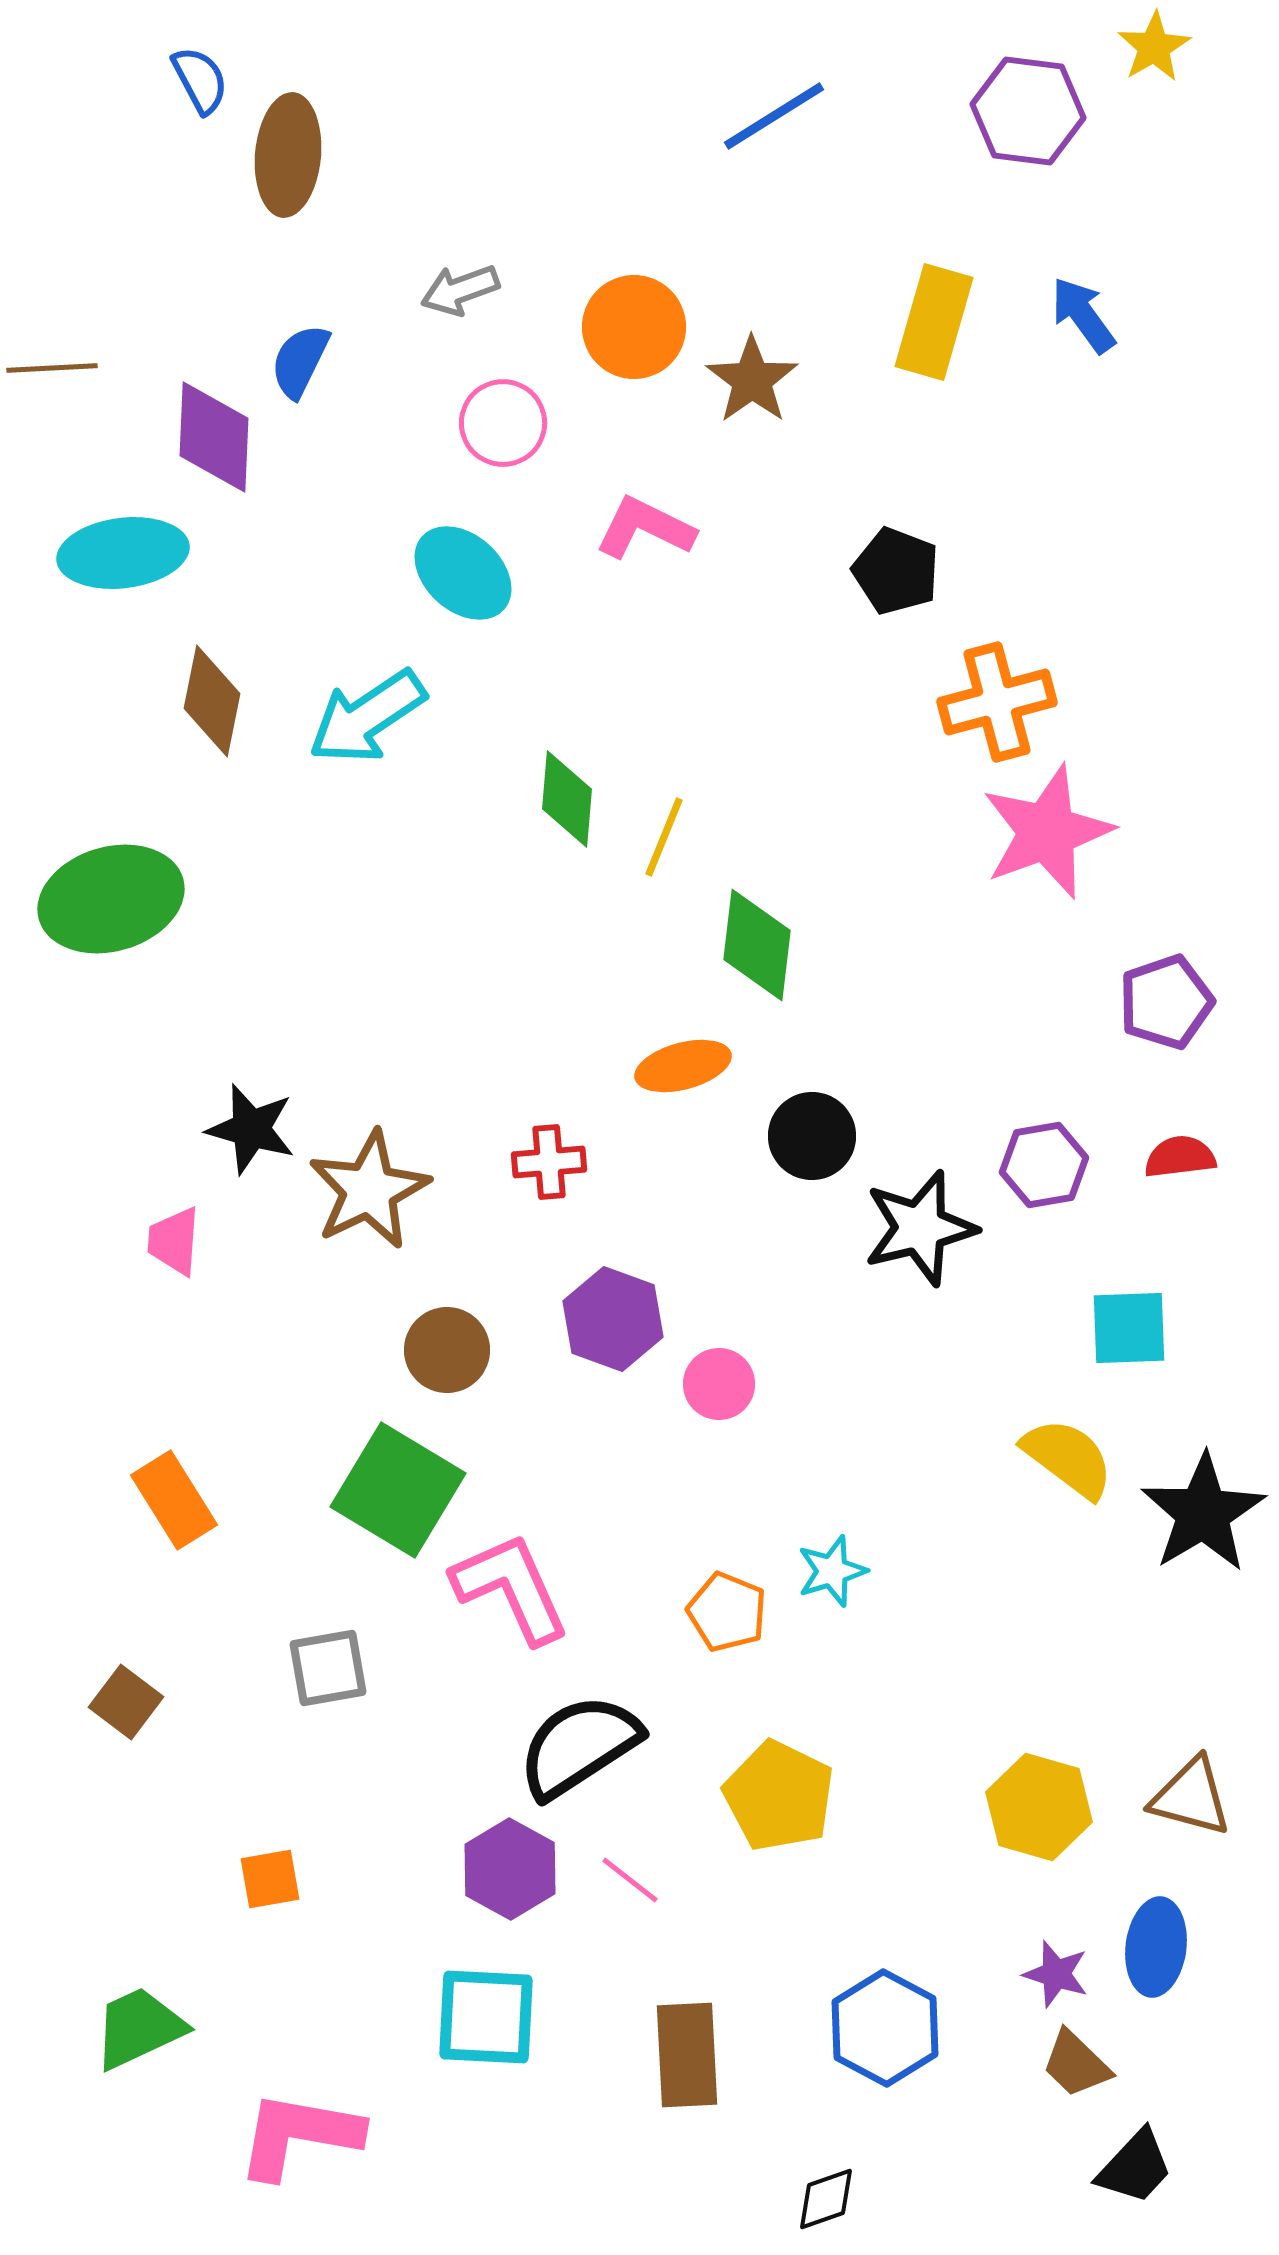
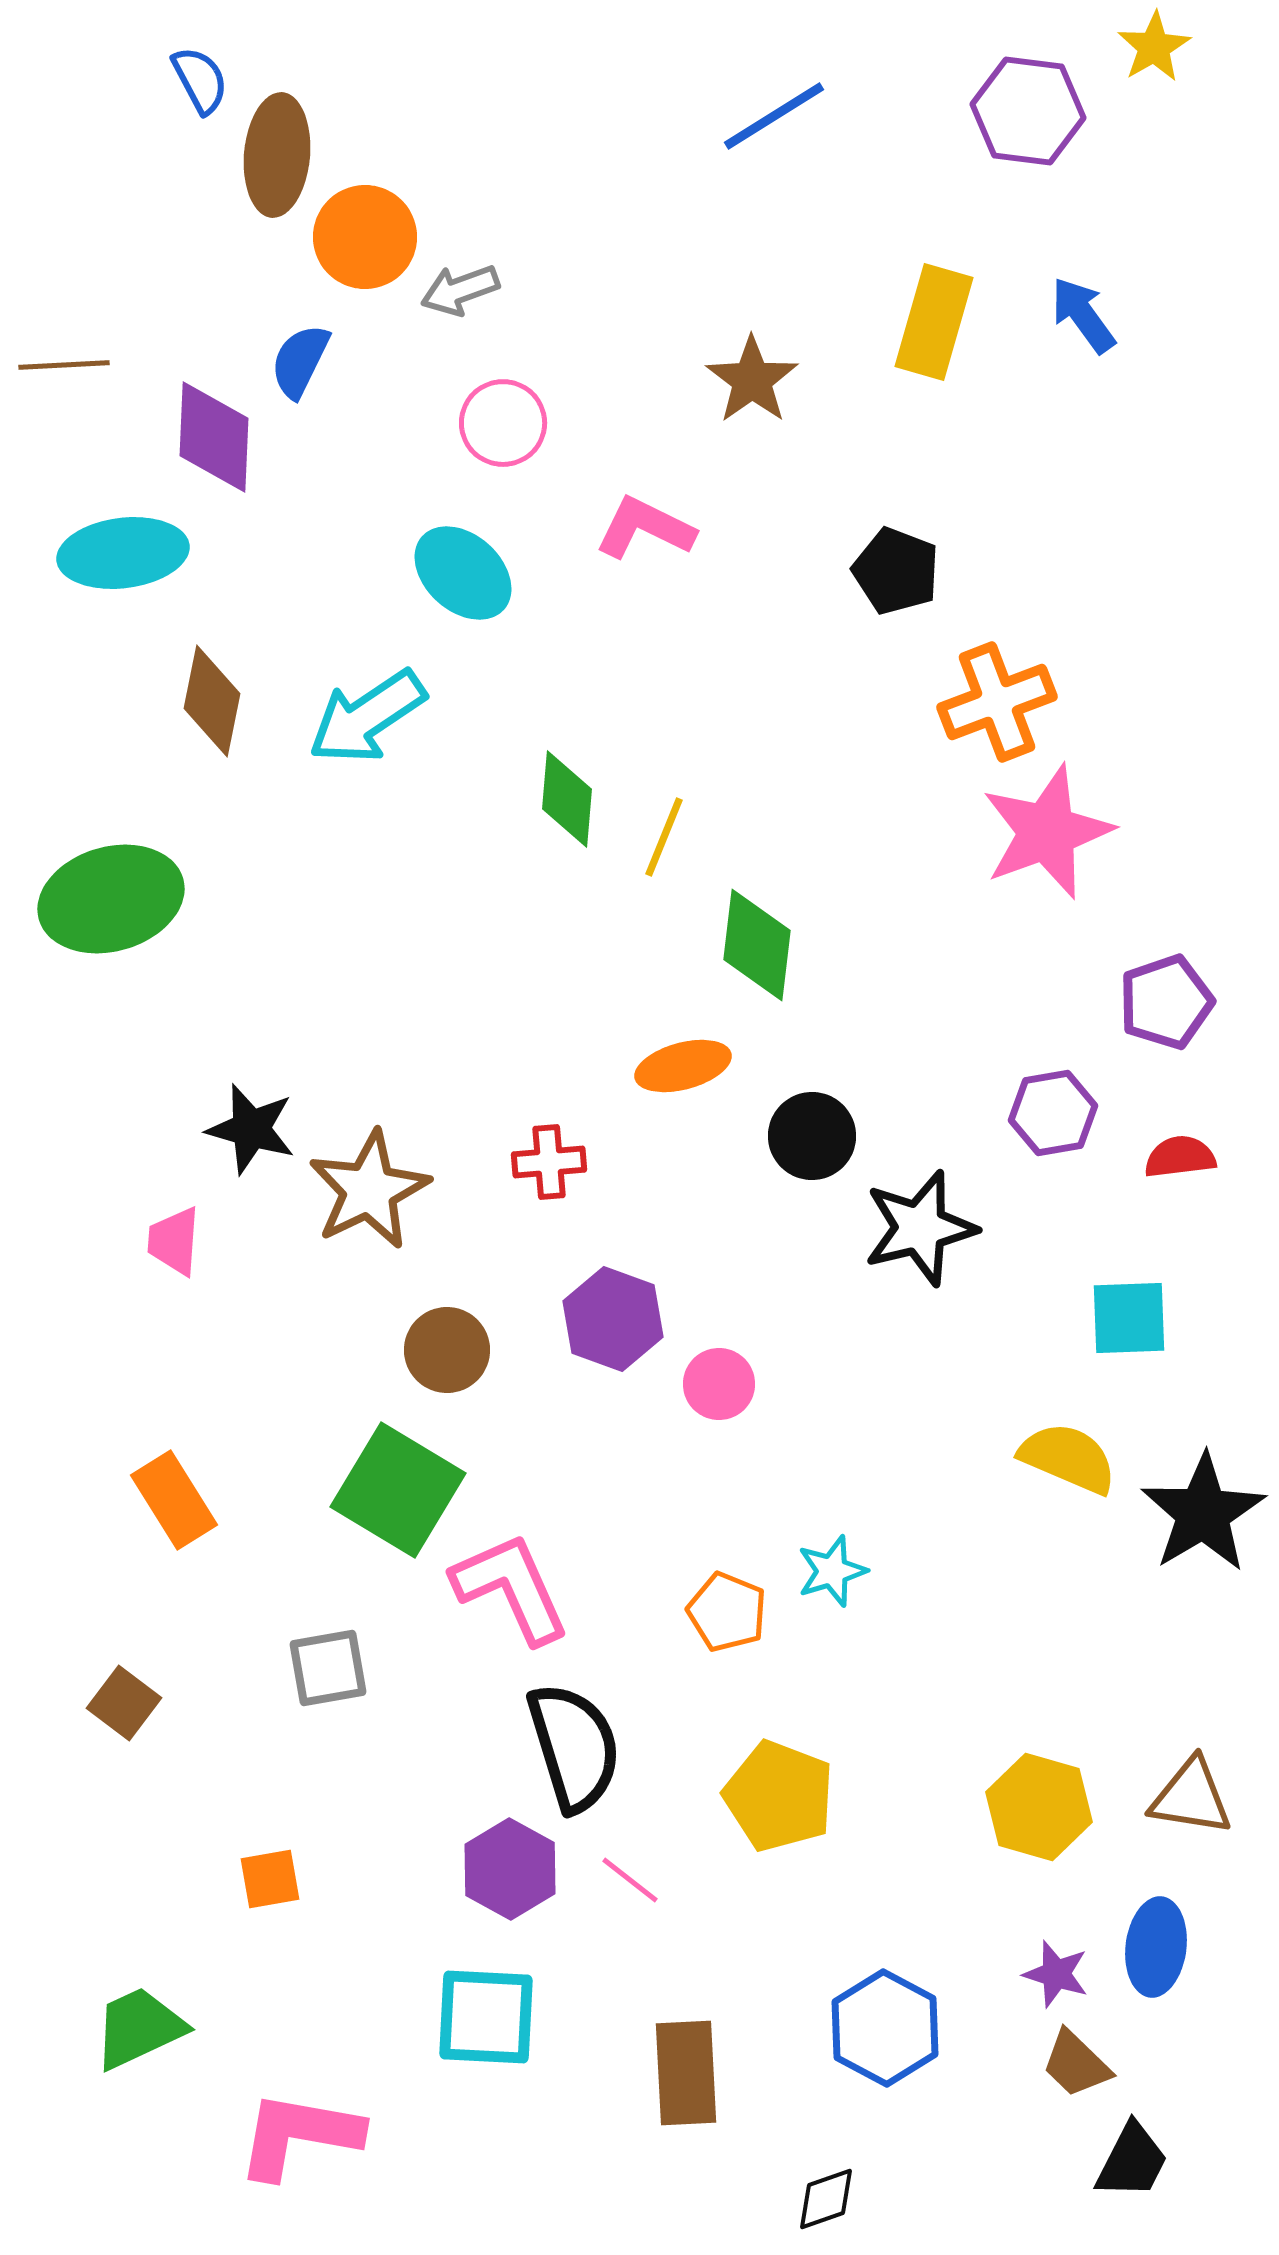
brown ellipse at (288, 155): moved 11 px left
orange circle at (634, 327): moved 269 px left, 90 px up
brown line at (52, 368): moved 12 px right, 3 px up
orange cross at (997, 702): rotated 6 degrees counterclockwise
purple hexagon at (1044, 1165): moved 9 px right, 52 px up
cyan square at (1129, 1328): moved 10 px up
yellow semicircle at (1068, 1458): rotated 14 degrees counterclockwise
brown square at (126, 1702): moved 2 px left, 1 px down
black semicircle at (579, 1746): moved 5 px left, 1 px down; rotated 106 degrees clockwise
yellow pentagon at (779, 1796): rotated 5 degrees counterclockwise
brown triangle at (1191, 1797): rotated 6 degrees counterclockwise
brown rectangle at (687, 2055): moved 1 px left, 18 px down
black trapezoid at (1135, 2167): moved 3 px left, 6 px up; rotated 16 degrees counterclockwise
